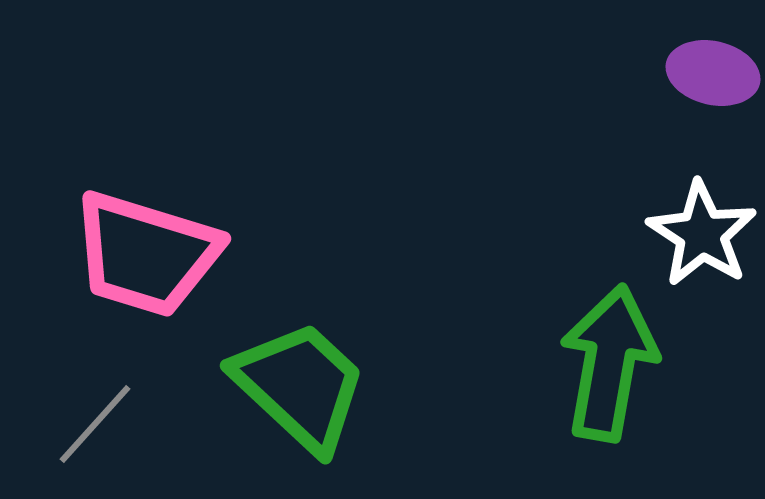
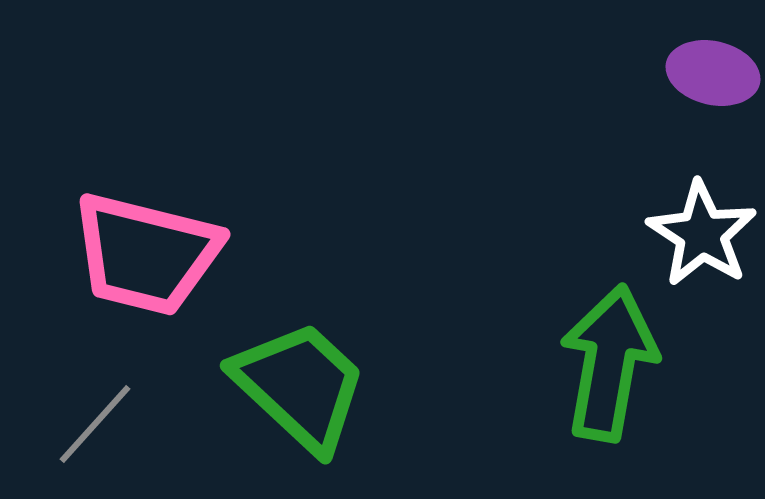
pink trapezoid: rotated 3 degrees counterclockwise
